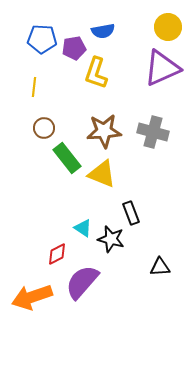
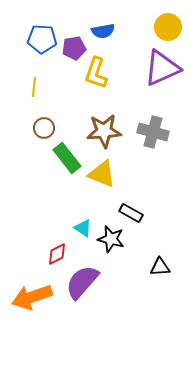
black rectangle: rotated 40 degrees counterclockwise
